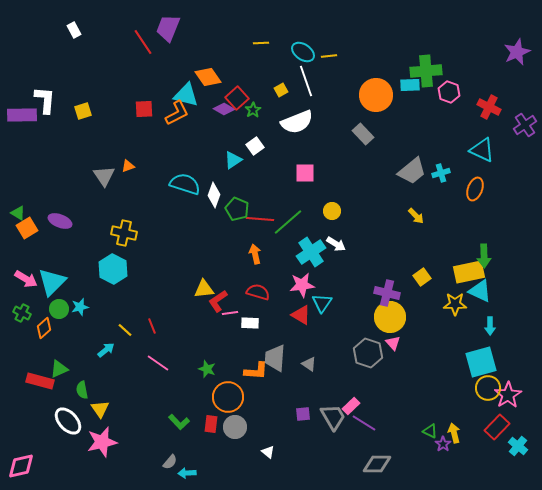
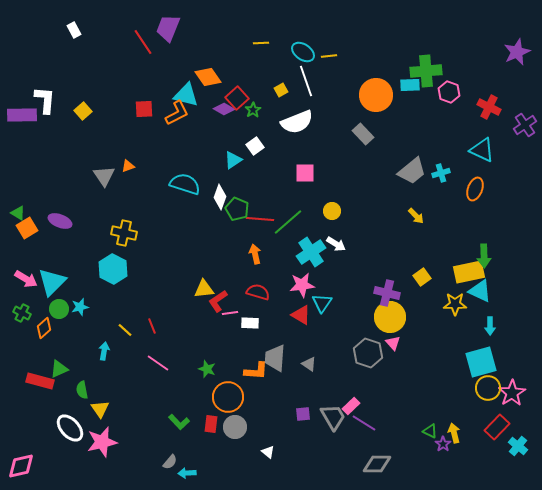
yellow square at (83, 111): rotated 24 degrees counterclockwise
white diamond at (214, 195): moved 6 px right, 2 px down
cyan arrow at (106, 350): moved 2 px left, 1 px down; rotated 42 degrees counterclockwise
pink star at (508, 395): moved 4 px right, 2 px up
white ellipse at (68, 421): moved 2 px right, 7 px down
